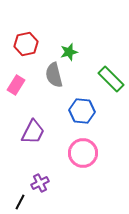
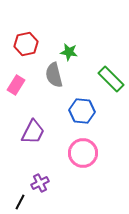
green star: rotated 24 degrees clockwise
